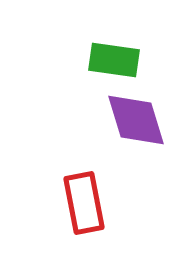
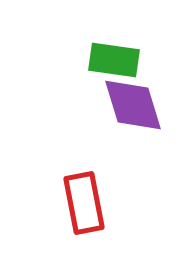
purple diamond: moved 3 px left, 15 px up
